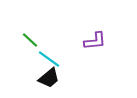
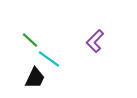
purple L-shape: rotated 140 degrees clockwise
black trapezoid: moved 14 px left; rotated 25 degrees counterclockwise
